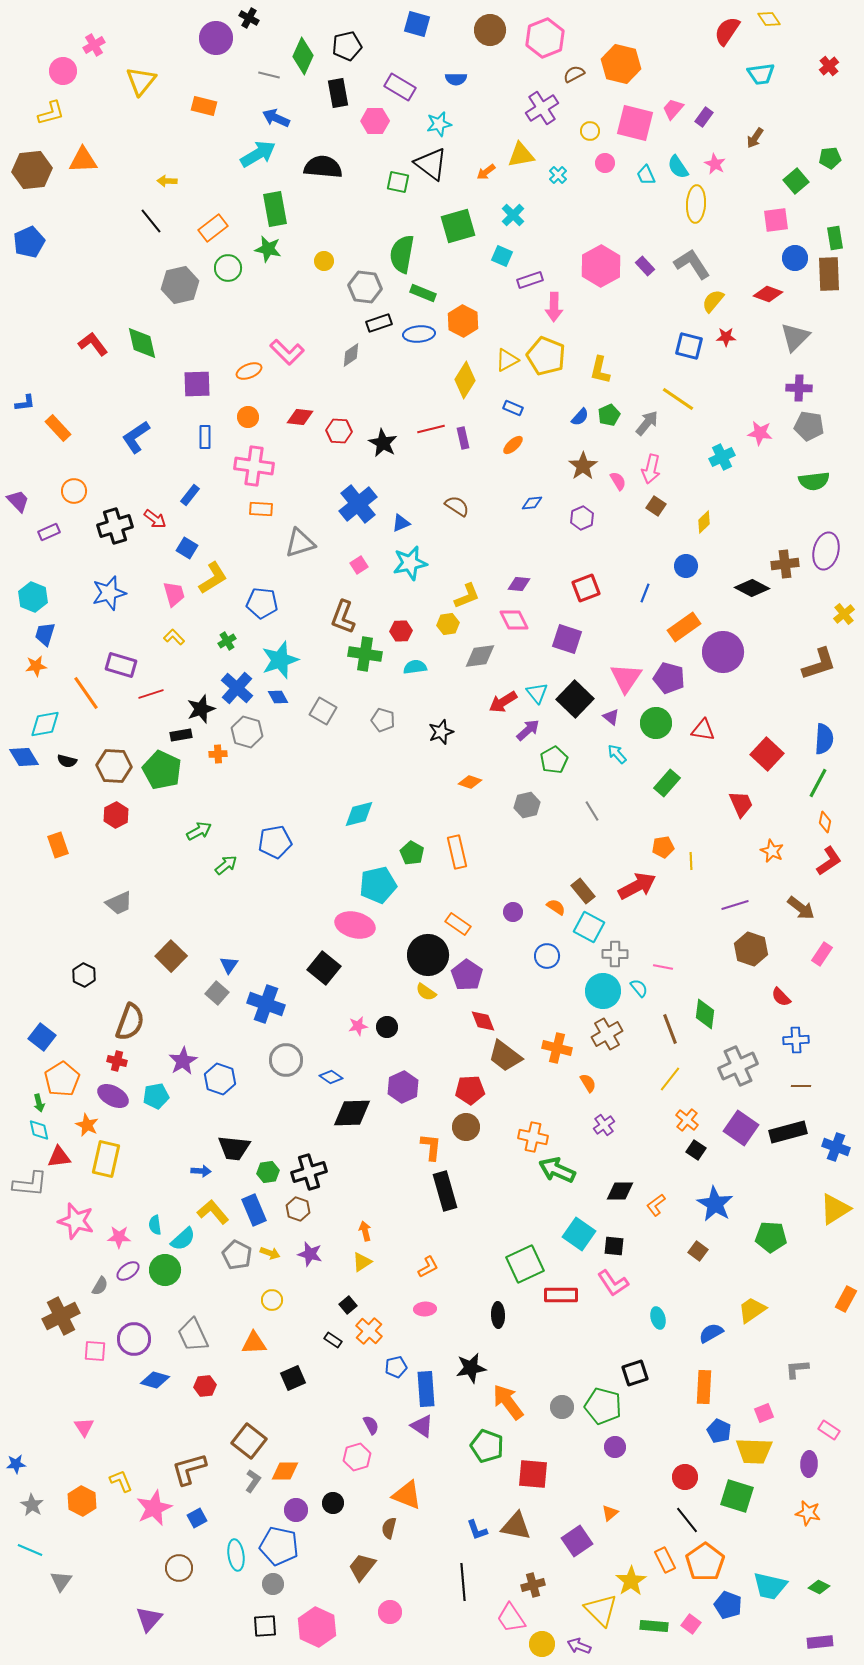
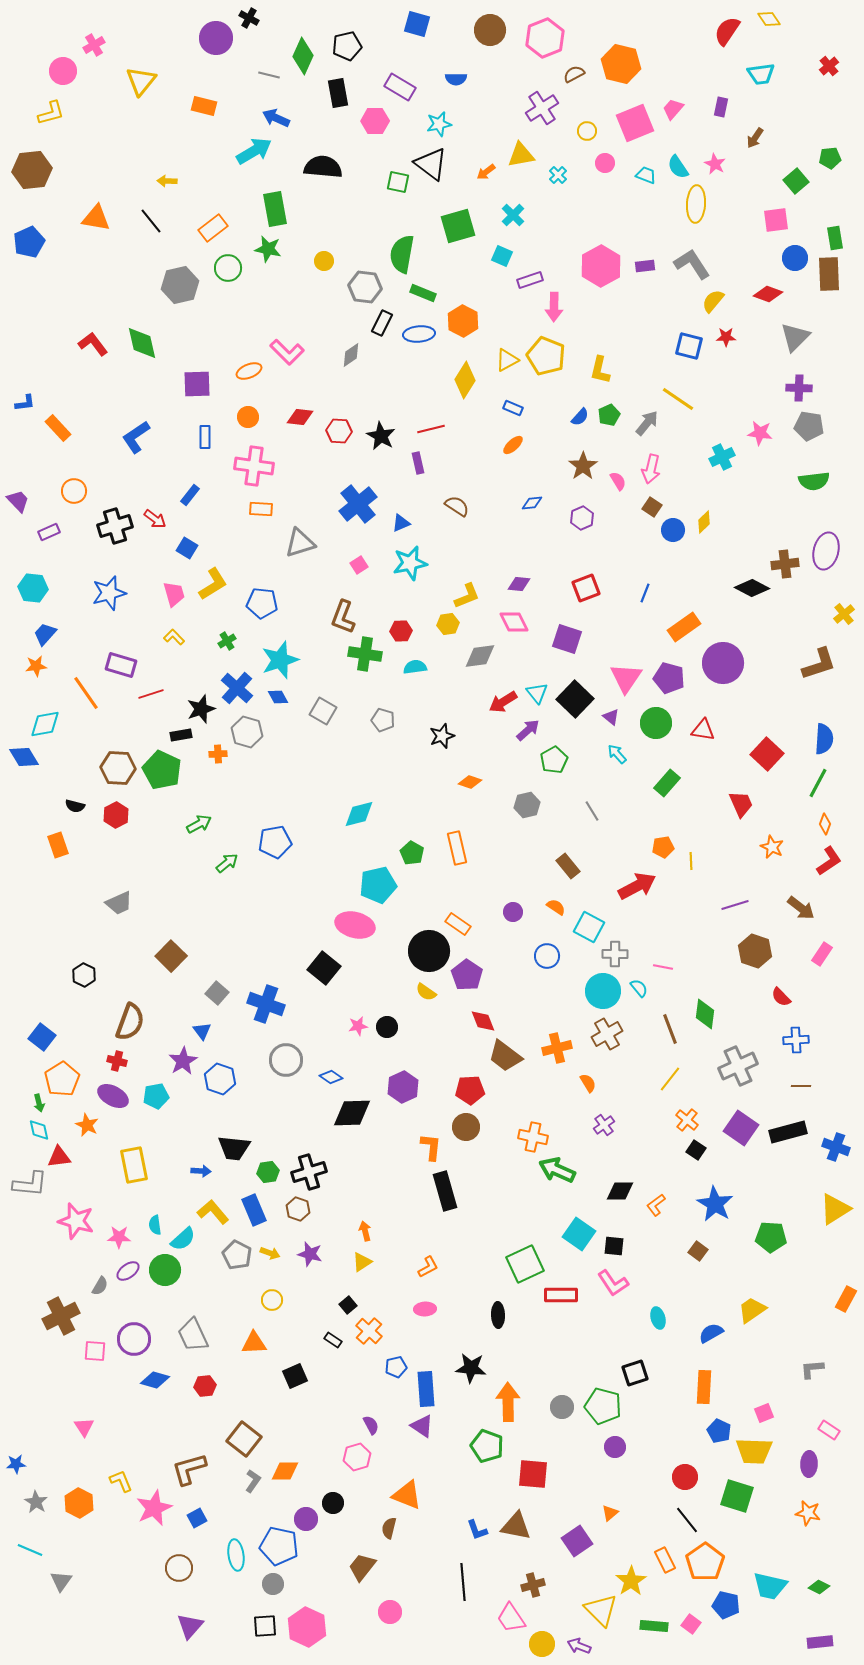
purple rectangle at (704, 117): moved 17 px right, 10 px up; rotated 24 degrees counterclockwise
pink square at (635, 123): rotated 36 degrees counterclockwise
yellow circle at (590, 131): moved 3 px left
cyan arrow at (258, 154): moved 4 px left, 3 px up
orange triangle at (83, 160): moved 13 px right, 58 px down; rotated 12 degrees clockwise
cyan trapezoid at (646, 175): rotated 135 degrees clockwise
purple rectangle at (645, 266): rotated 54 degrees counterclockwise
black rectangle at (379, 323): moved 3 px right; rotated 45 degrees counterclockwise
purple rectangle at (463, 438): moved 45 px left, 25 px down
black star at (383, 443): moved 2 px left, 7 px up
brown square at (656, 506): moved 4 px left, 1 px down
blue circle at (686, 566): moved 13 px left, 36 px up
yellow L-shape at (213, 578): moved 6 px down
cyan hexagon at (33, 597): moved 9 px up; rotated 16 degrees counterclockwise
pink diamond at (514, 620): moved 2 px down
blue trapezoid at (45, 634): rotated 25 degrees clockwise
purple circle at (723, 652): moved 11 px down
black star at (441, 732): moved 1 px right, 4 px down
black semicircle at (67, 761): moved 8 px right, 45 px down
brown hexagon at (114, 766): moved 4 px right, 2 px down
orange diamond at (825, 822): moved 2 px down; rotated 10 degrees clockwise
green arrow at (199, 831): moved 7 px up
orange star at (772, 851): moved 4 px up
orange rectangle at (457, 852): moved 4 px up
green arrow at (226, 865): moved 1 px right, 2 px up
brown rectangle at (583, 891): moved 15 px left, 25 px up
brown hexagon at (751, 949): moved 4 px right, 2 px down
black circle at (428, 955): moved 1 px right, 4 px up
blue triangle at (229, 965): moved 27 px left, 66 px down; rotated 12 degrees counterclockwise
orange cross at (557, 1048): rotated 28 degrees counterclockwise
yellow rectangle at (106, 1159): moved 28 px right, 6 px down; rotated 24 degrees counterclockwise
black star at (471, 1368): rotated 16 degrees clockwise
gray L-shape at (797, 1369): moved 15 px right
black square at (293, 1378): moved 2 px right, 2 px up
orange arrow at (508, 1402): rotated 36 degrees clockwise
brown square at (249, 1441): moved 5 px left, 2 px up
orange hexagon at (82, 1501): moved 3 px left, 2 px down
gray star at (32, 1505): moved 4 px right, 3 px up
purple circle at (296, 1510): moved 10 px right, 9 px down
blue pentagon at (728, 1605): moved 2 px left; rotated 8 degrees counterclockwise
purple triangle at (149, 1619): moved 41 px right, 7 px down
pink hexagon at (317, 1627): moved 10 px left
